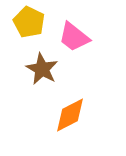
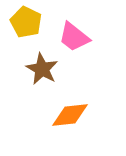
yellow pentagon: moved 3 px left
orange diamond: rotated 21 degrees clockwise
